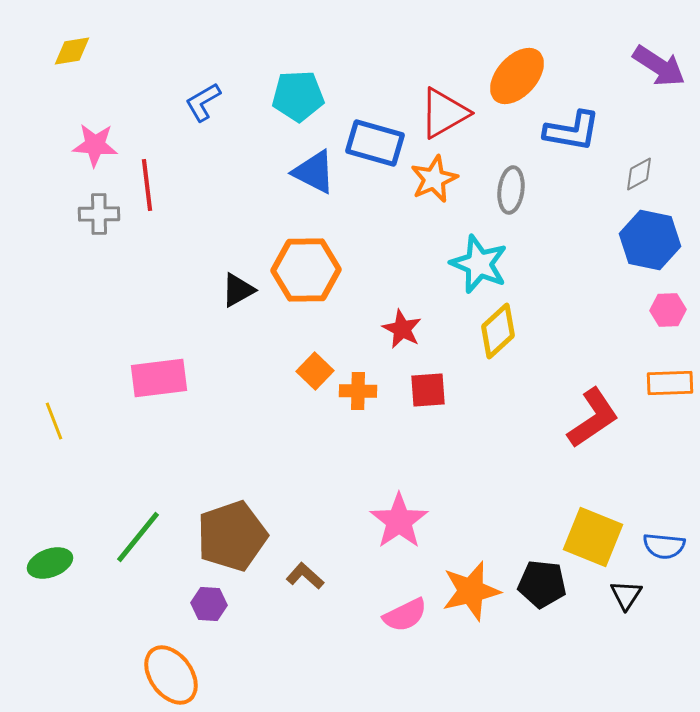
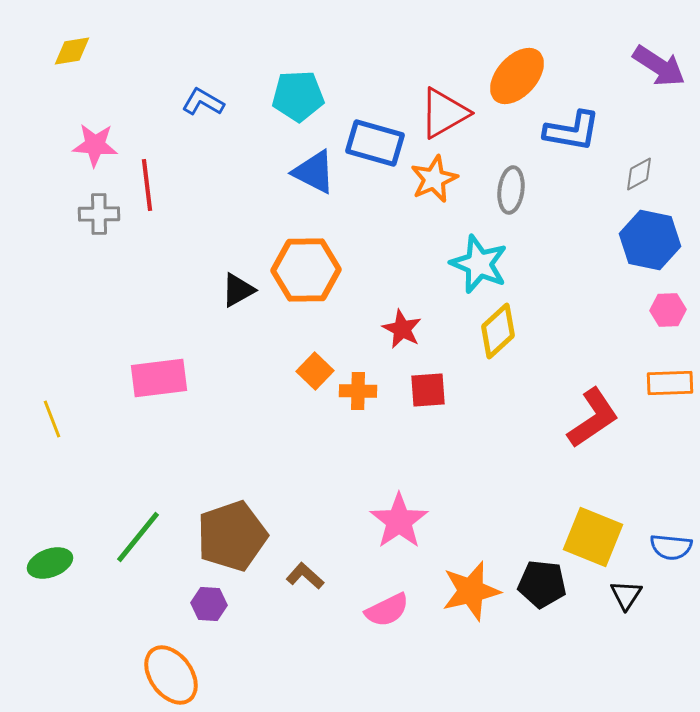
blue L-shape at (203, 102): rotated 60 degrees clockwise
yellow line at (54, 421): moved 2 px left, 2 px up
blue semicircle at (664, 546): moved 7 px right, 1 px down
pink semicircle at (405, 615): moved 18 px left, 5 px up
